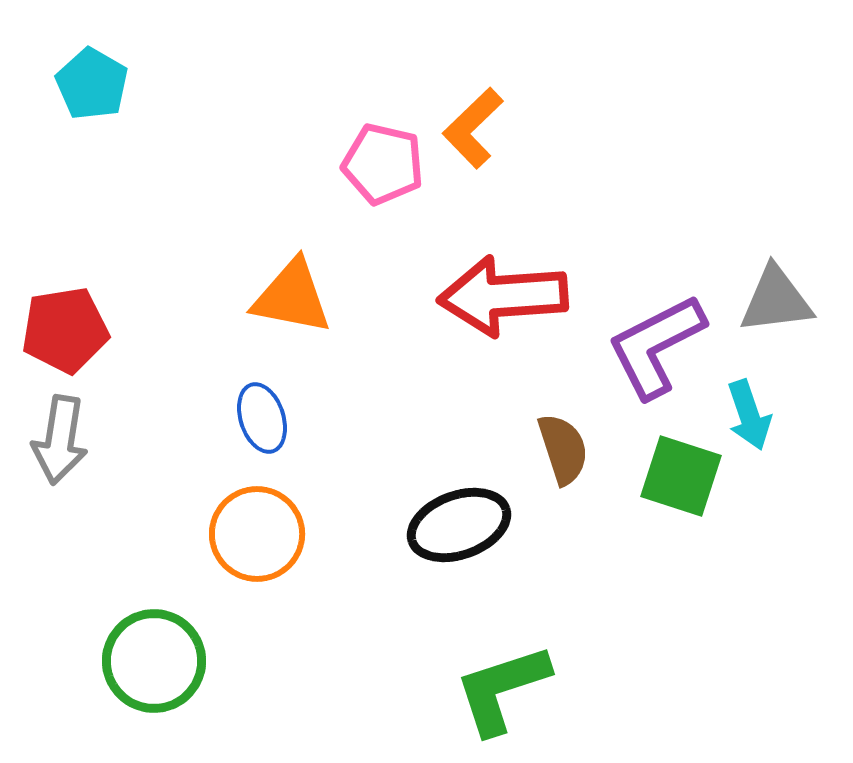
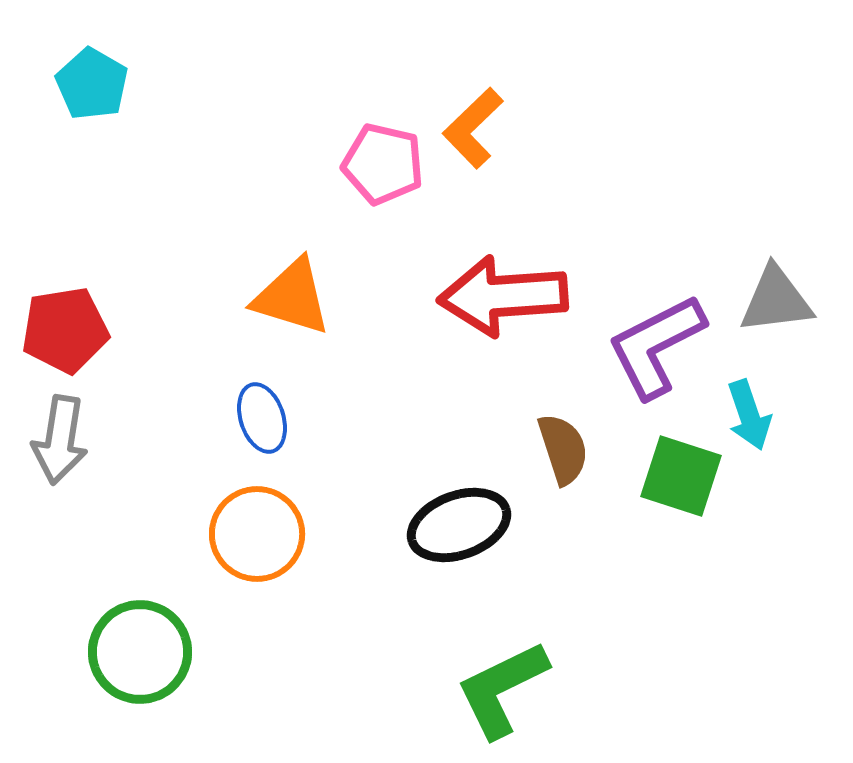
orange triangle: rotated 6 degrees clockwise
green circle: moved 14 px left, 9 px up
green L-shape: rotated 8 degrees counterclockwise
